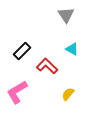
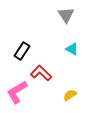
black rectangle: rotated 12 degrees counterclockwise
red L-shape: moved 6 px left, 7 px down
yellow semicircle: moved 2 px right, 1 px down; rotated 16 degrees clockwise
